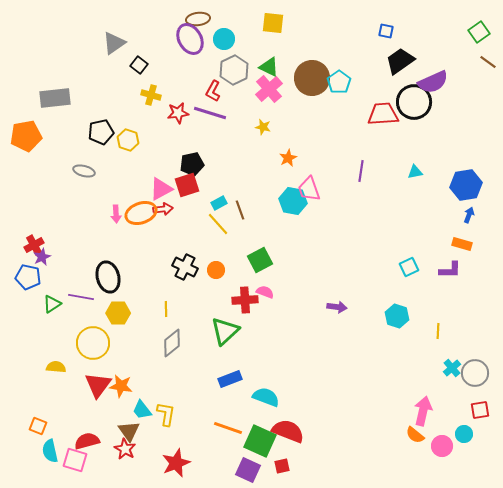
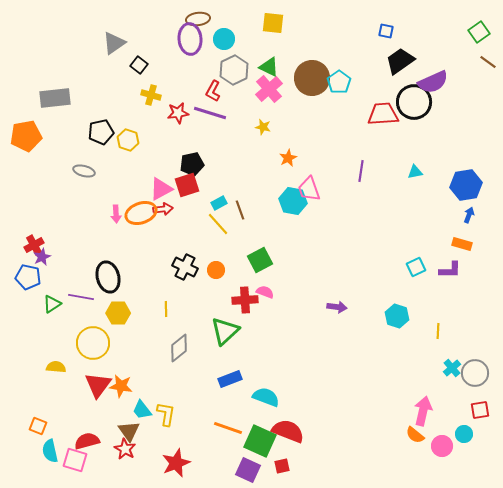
purple ellipse at (190, 39): rotated 24 degrees clockwise
cyan square at (409, 267): moved 7 px right
gray diamond at (172, 343): moved 7 px right, 5 px down
